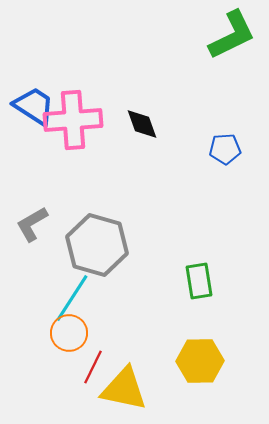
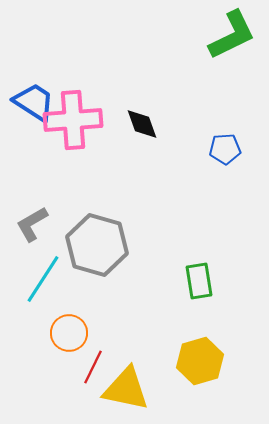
blue trapezoid: moved 4 px up
cyan line: moved 29 px left, 19 px up
yellow hexagon: rotated 15 degrees counterclockwise
yellow triangle: moved 2 px right
